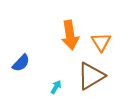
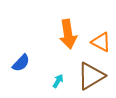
orange arrow: moved 2 px left, 1 px up
orange triangle: rotated 30 degrees counterclockwise
cyan arrow: moved 2 px right, 6 px up
